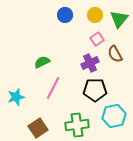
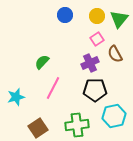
yellow circle: moved 2 px right, 1 px down
green semicircle: rotated 21 degrees counterclockwise
